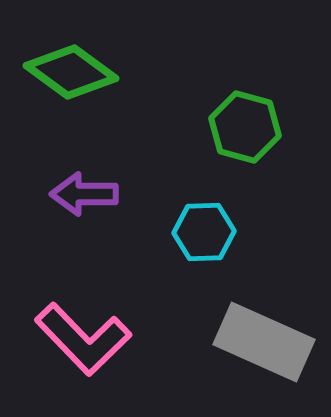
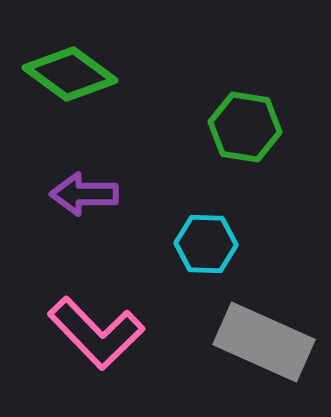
green diamond: moved 1 px left, 2 px down
green hexagon: rotated 6 degrees counterclockwise
cyan hexagon: moved 2 px right, 12 px down; rotated 4 degrees clockwise
pink L-shape: moved 13 px right, 6 px up
